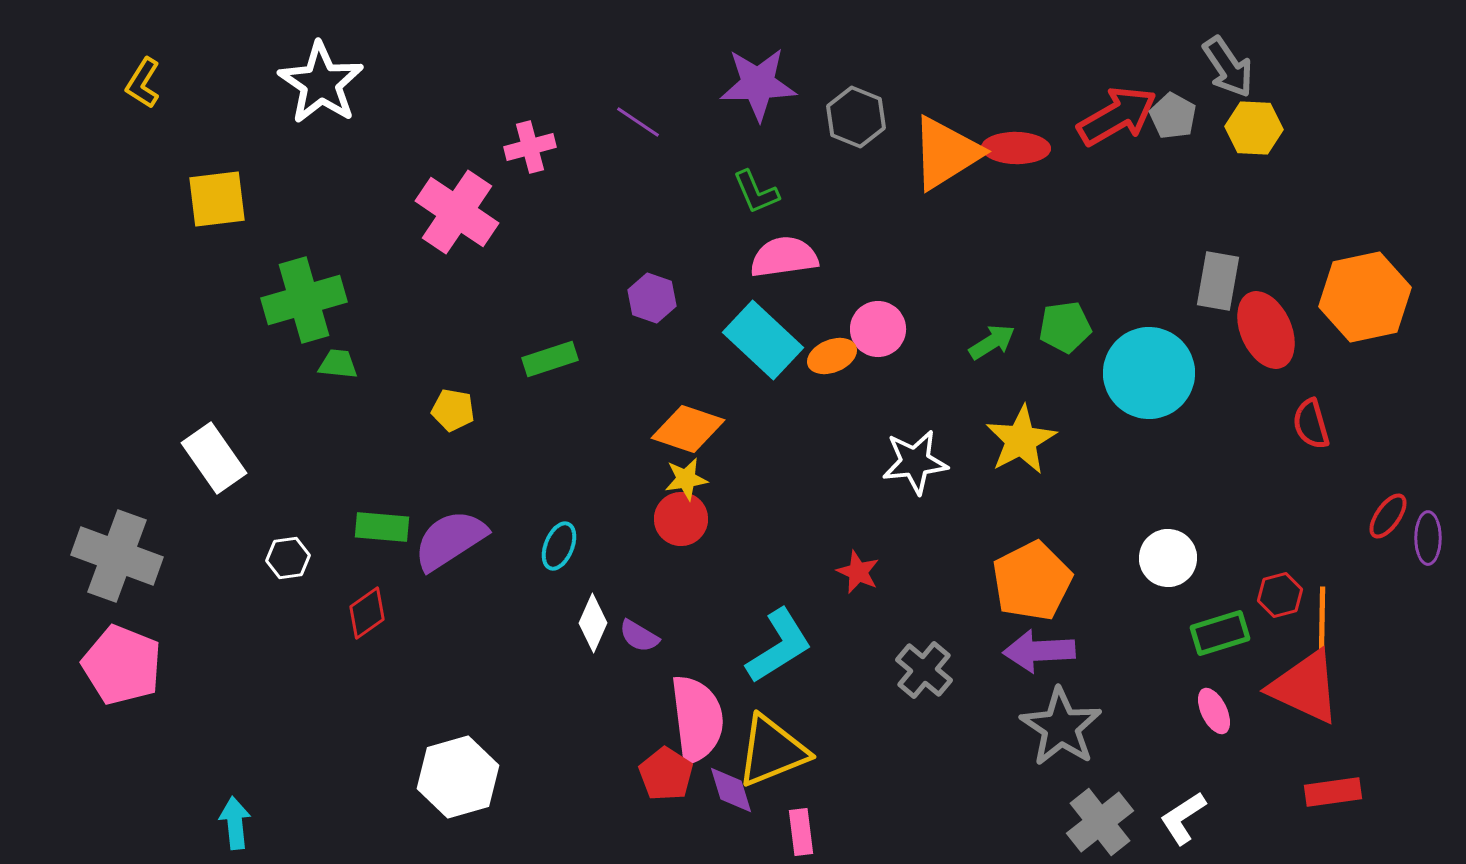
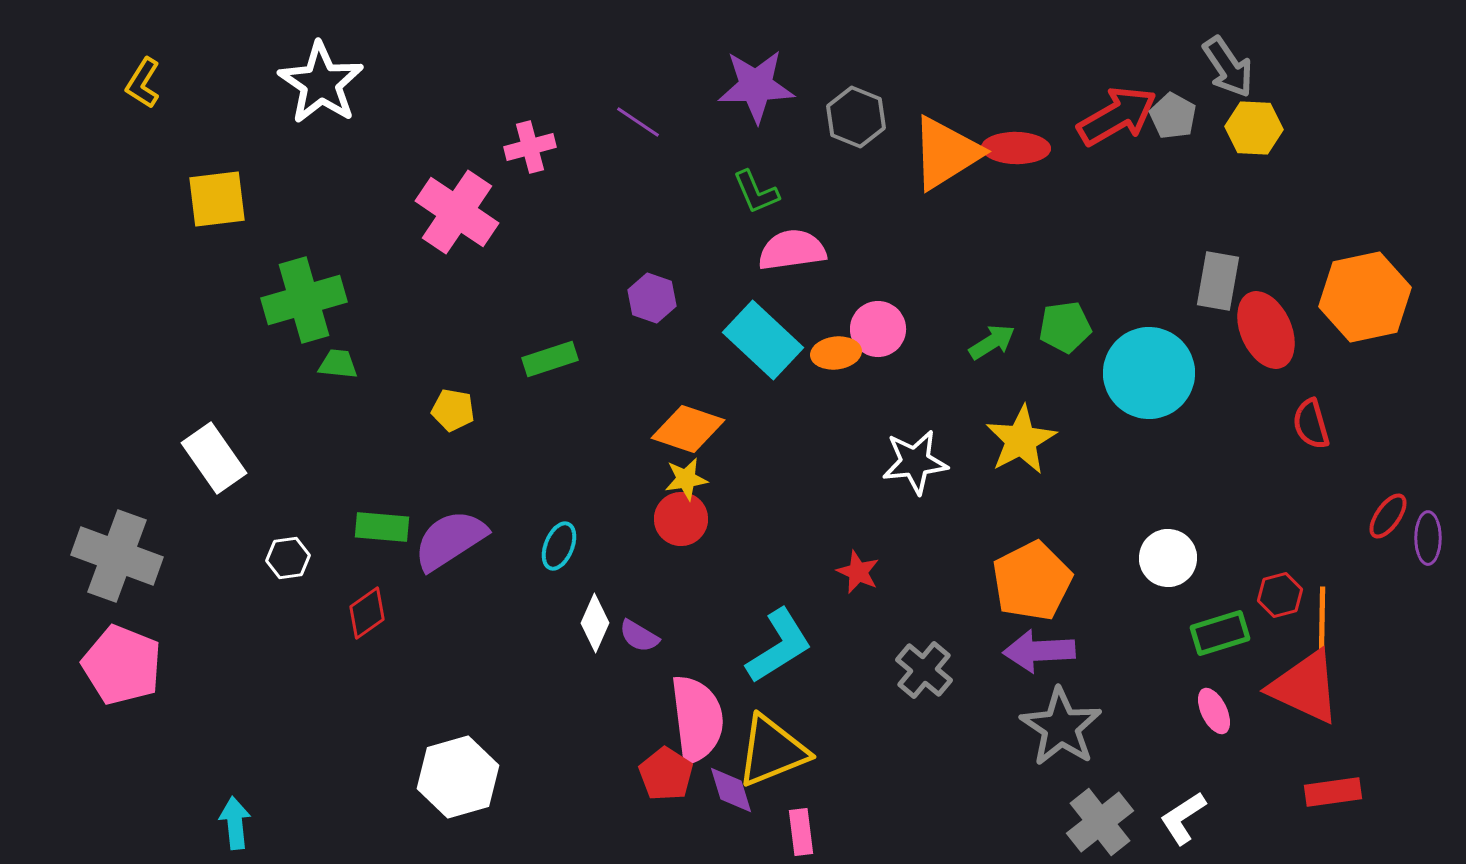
purple star at (758, 84): moved 2 px left, 2 px down
pink semicircle at (784, 257): moved 8 px right, 7 px up
orange ellipse at (832, 356): moved 4 px right, 3 px up; rotated 15 degrees clockwise
white diamond at (593, 623): moved 2 px right
